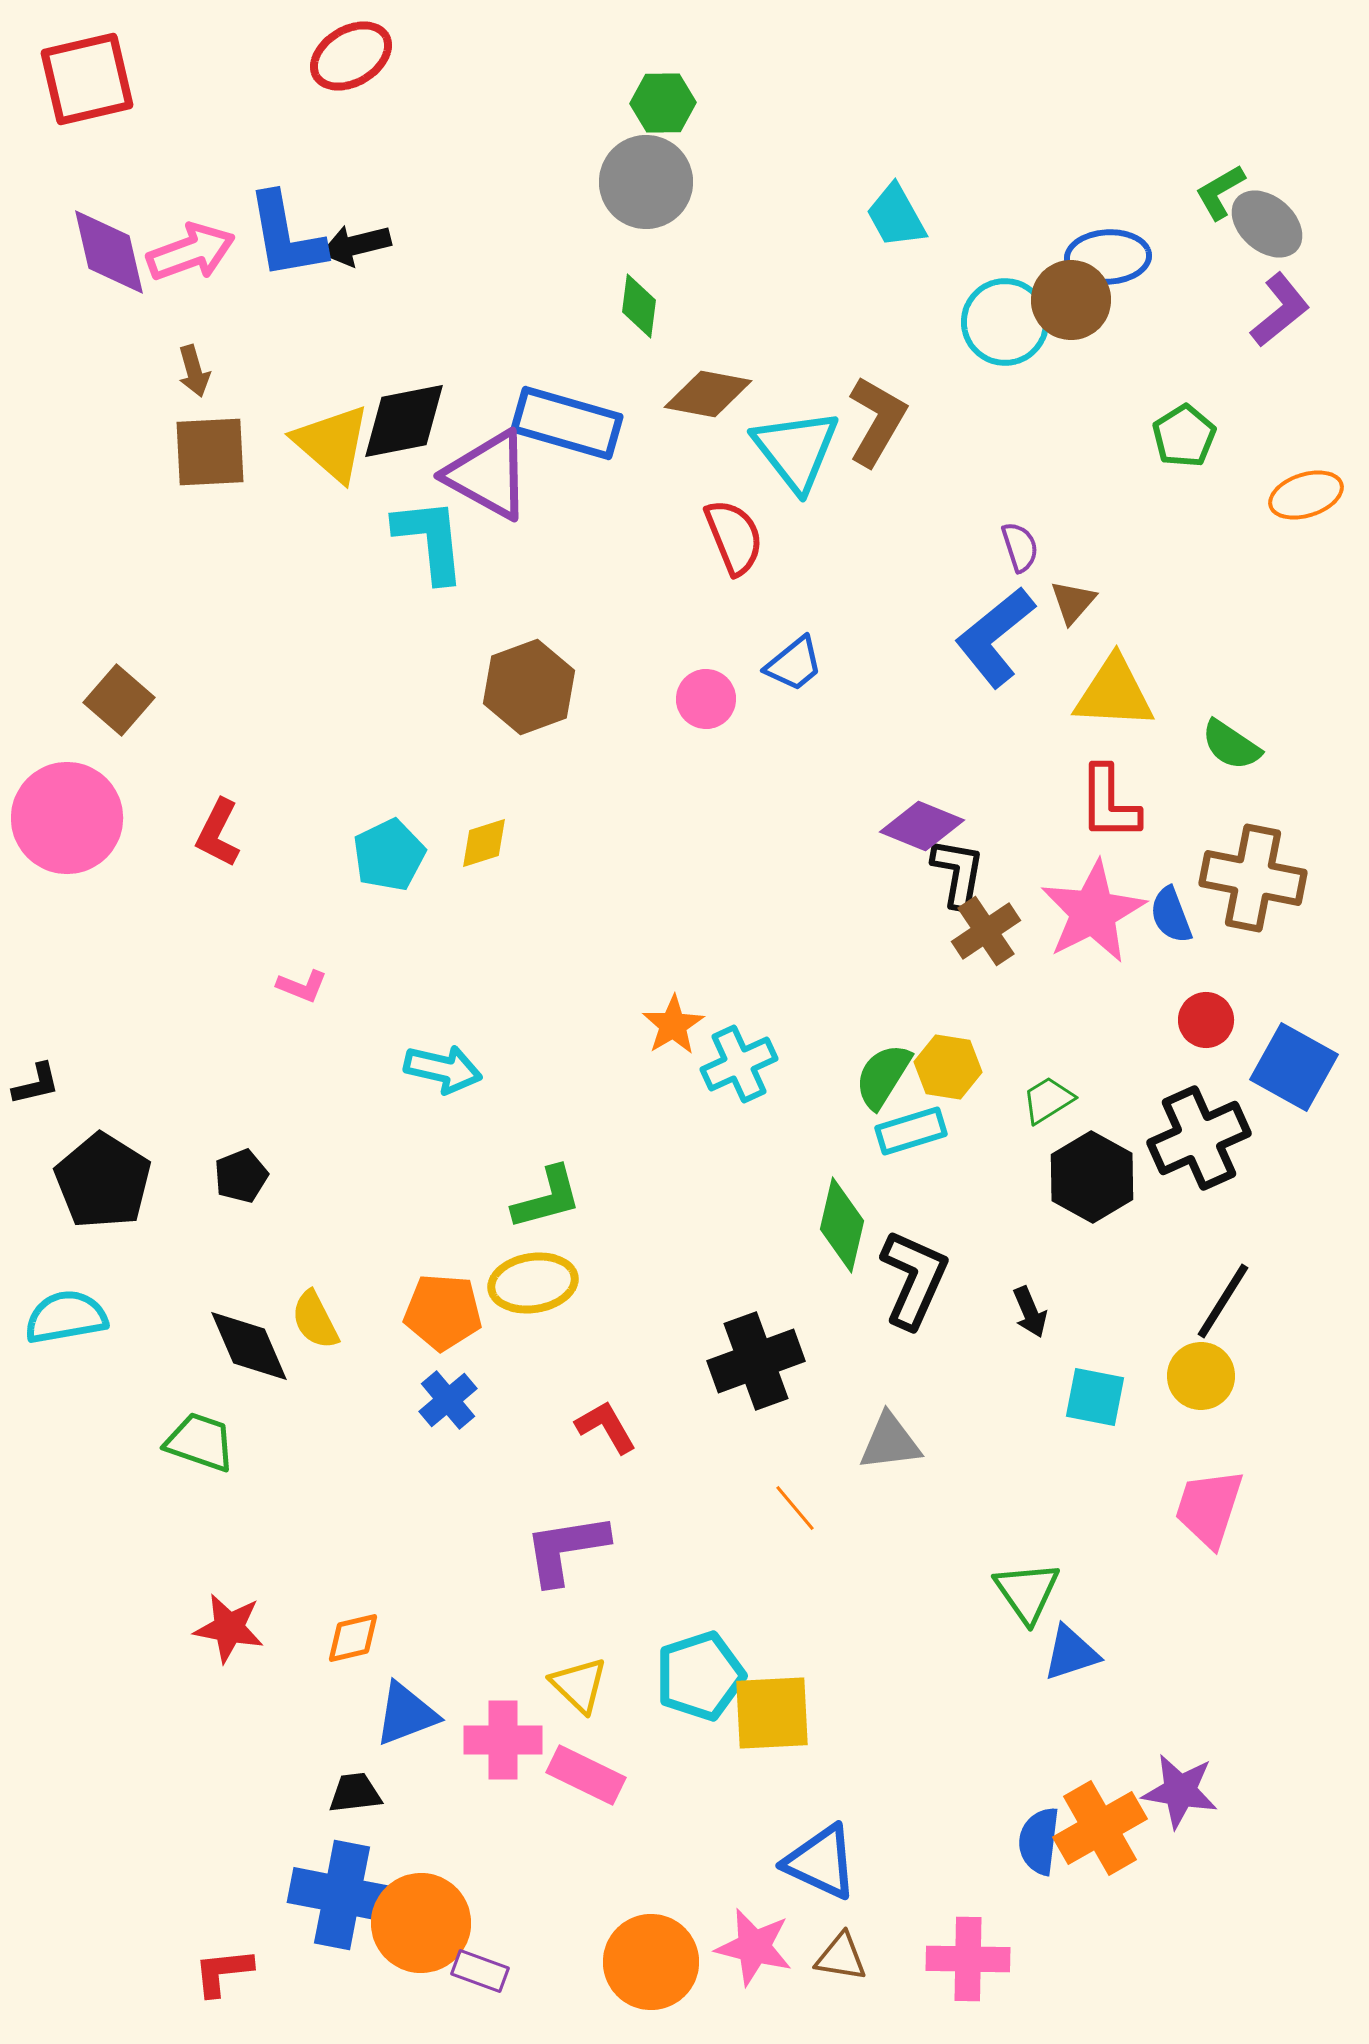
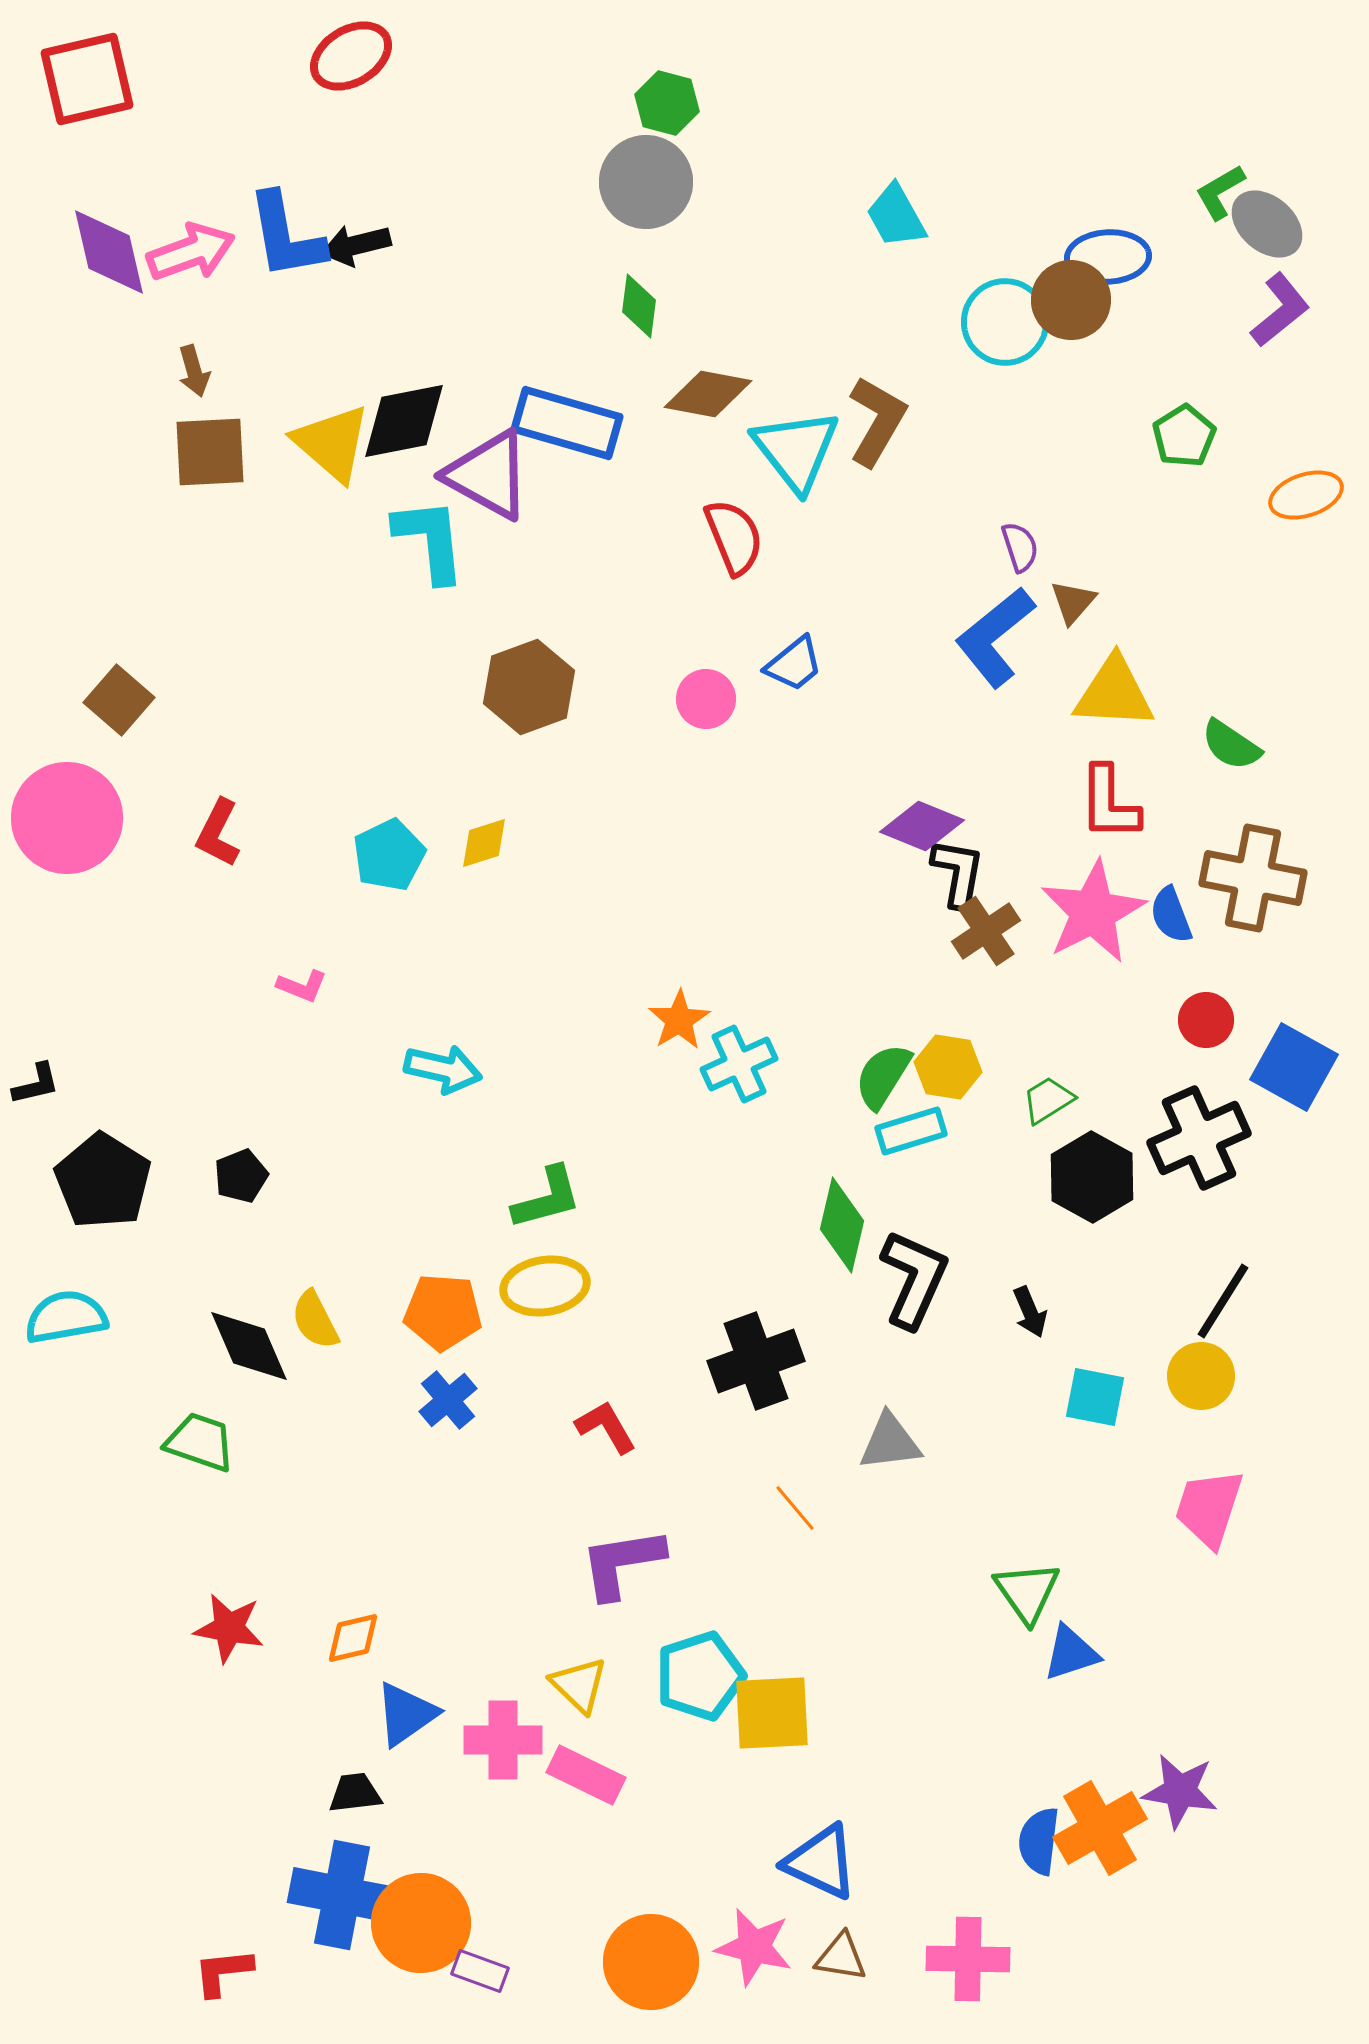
green hexagon at (663, 103): moved 4 px right; rotated 16 degrees clockwise
orange star at (673, 1025): moved 6 px right, 5 px up
yellow ellipse at (533, 1283): moved 12 px right, 3 px down
purple L-shape at (566, 1549): moved 56 px right, 14 px down
blue triangle at (406, 1714): rotated 14 degrees counterclockwise
